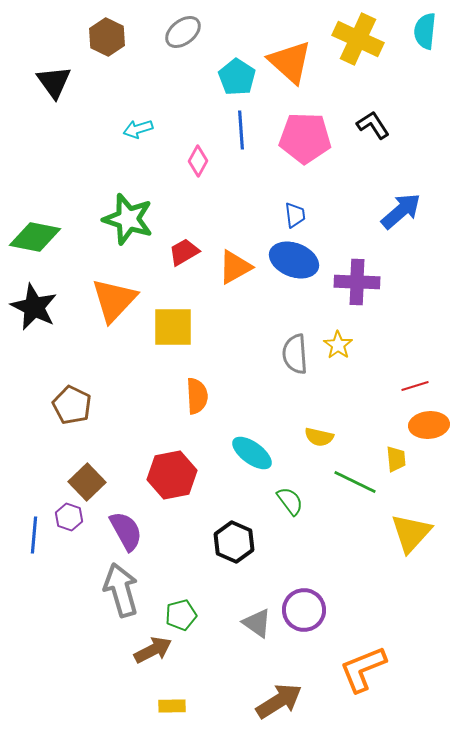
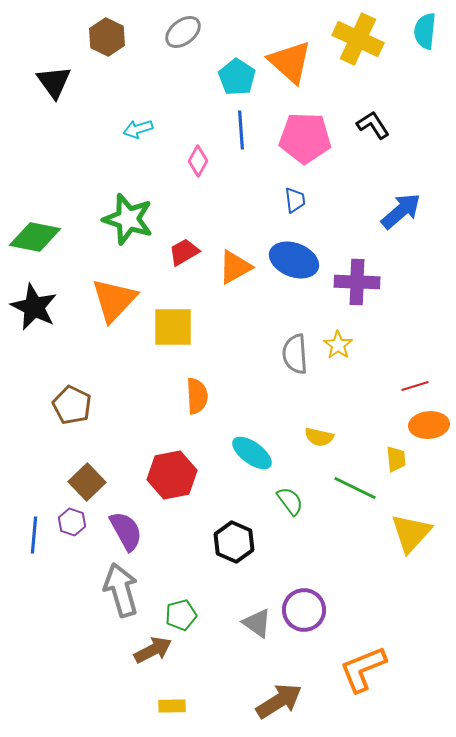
blue trapezoid at (295, 215): moved 15 px up
green line at (355, 482): moved 6 px down
purple hexagon at (69, 517): moved 3 px right, 5 px down
